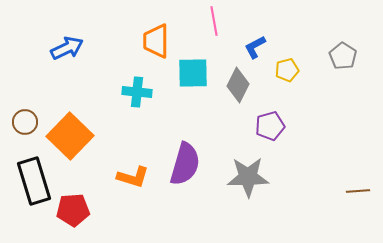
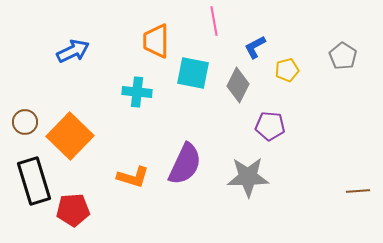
blue arrow: moved 6 px right, 3 px down
cyan square: rotated 12 degrees clockwise
purple pentagon: rotated 20 degrees clockwise
purple semicircle: rotated 9 degrees clockwise
